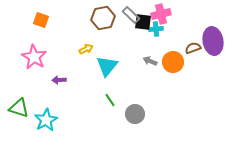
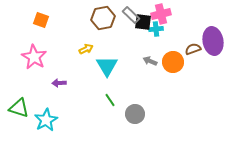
brown semicircle: moved 1 px down
cyan triangle: rotated 10 degrees counterclockwise
purple arrow: moved 3 px down
